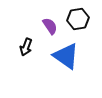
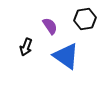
black hexagon: moved 7 px right
